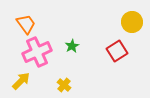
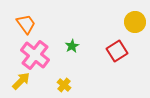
yellow circle: moved 3 px right
pink cross: moved 2 px left, 3 px down; rotated 28 degrees counterclockwise
